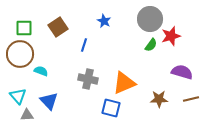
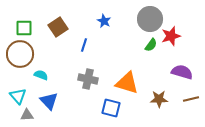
cyan semicircle: moved 4 px down
orange triangle: moved 3 px right; rotated 40 degrees clockwise
